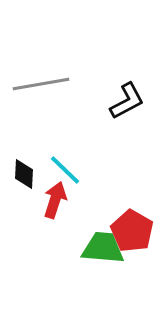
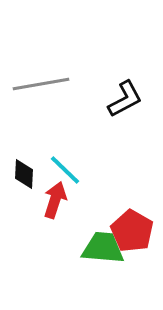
black L-shape: moved 2 px left, 2 px up
